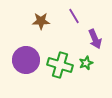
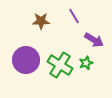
purple arrow: moved 1 px left, 1 px down; rotated 36 degrees counterclockwise
green cross: rotated 15 degrees clockwise
